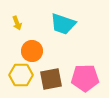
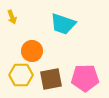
yellow arrow: moved 5 px left, 6 px up
